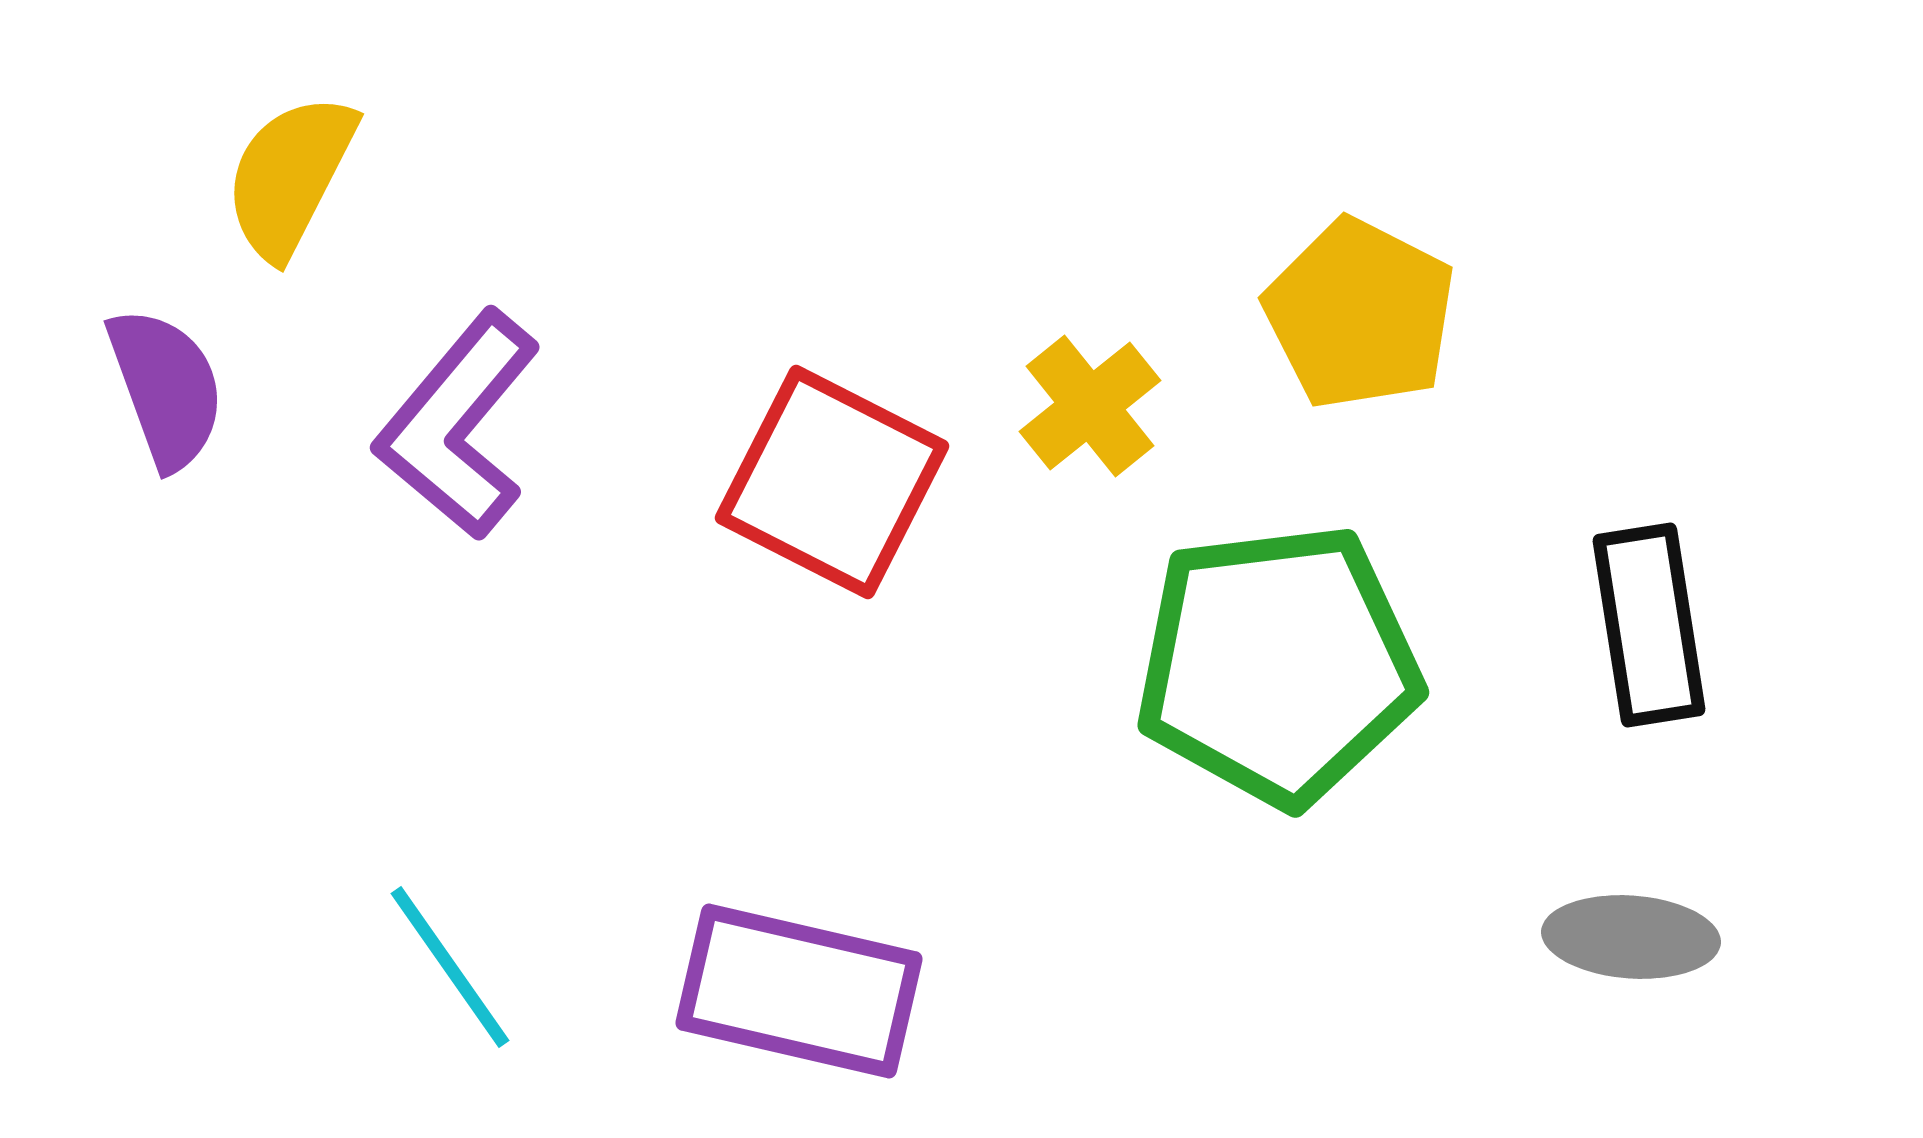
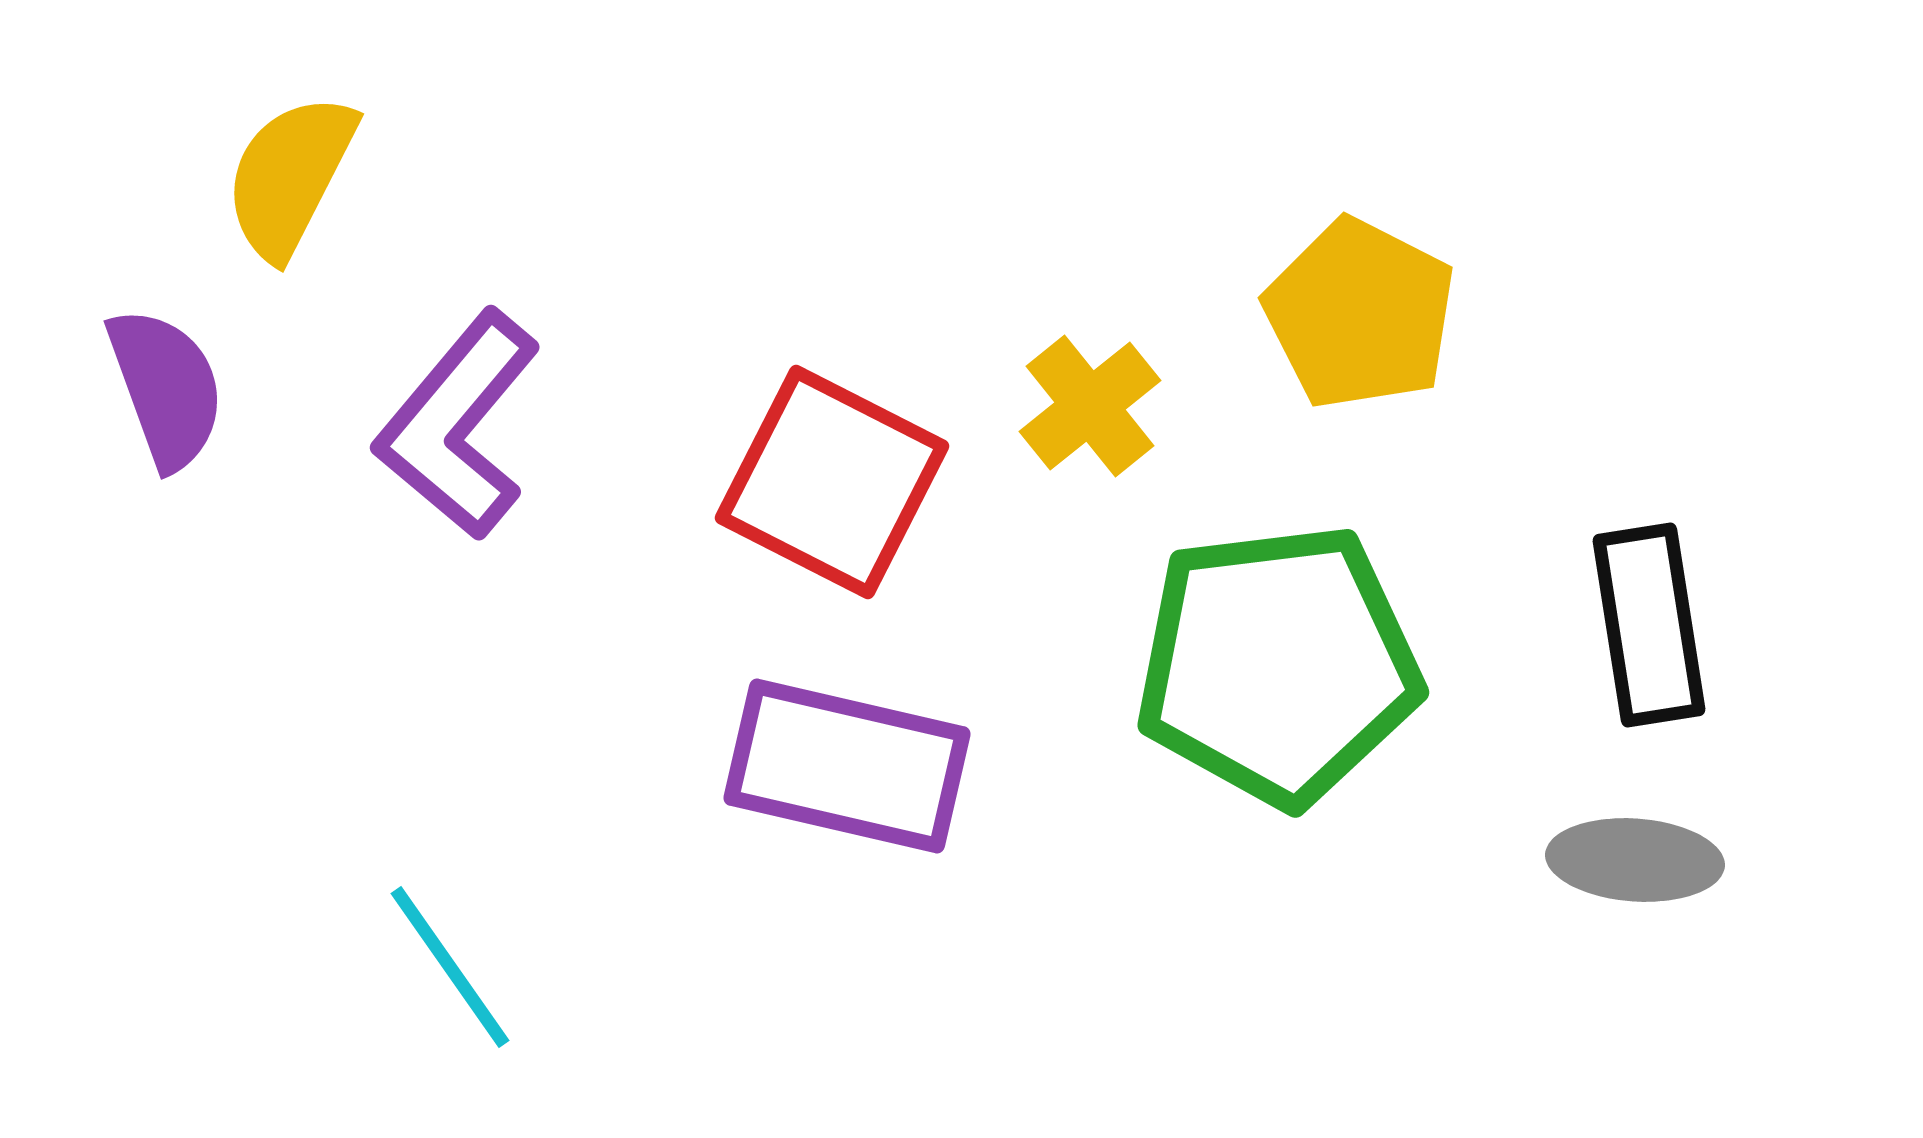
gray ellipse: moved 4 px right, 77 px up
purple rectangle: moved 48 px right, 225 px up
